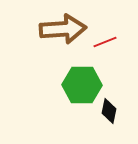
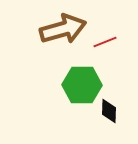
brown arrow: rotated 12 degrees counterclockwise
black diamond: rotated 10 degrees counterclockwise
